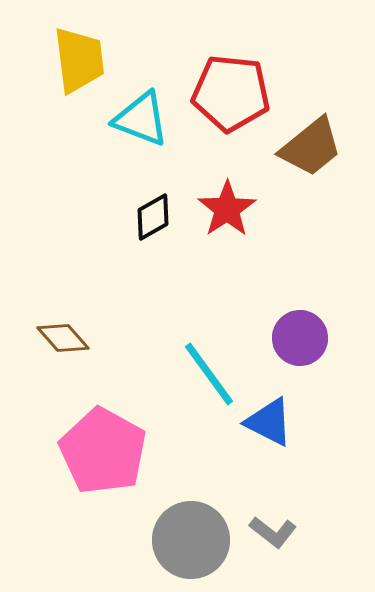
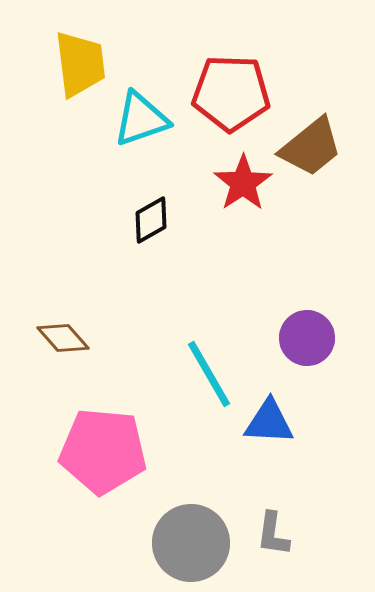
yellow trapezoid: moved 1 px right, 4 px down
red pentagon: rotated 4 degrees counterclockwise
cyan triangle: rotated 40 degrees counterclockwise
red star: moved 16 px right, 26 px up
black diamond: moved 2 px left, 3 px down
purple circle: moved 7 px right
cyan line: rotated 6 degrees clockwise
blue triangle: rotated 24 degrees counterclockwise
pink pentagon: rotated 24 degrees counterclockwise
gray L-shape: moved 2 px down; rotated 60 degrees clockwise
gray circle: moved 3 px down
